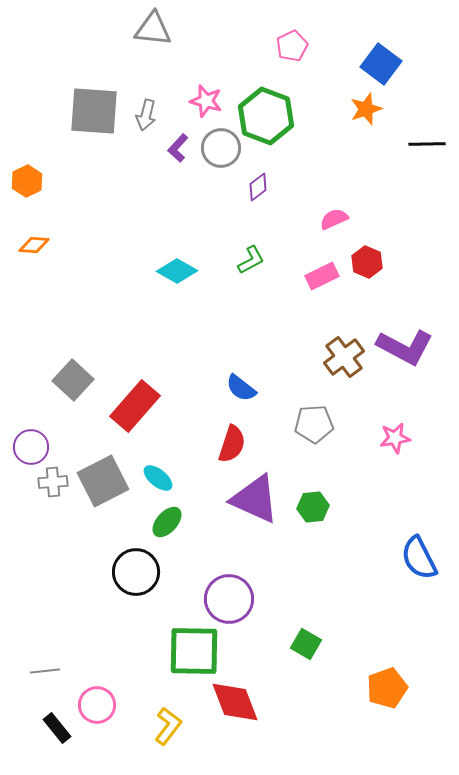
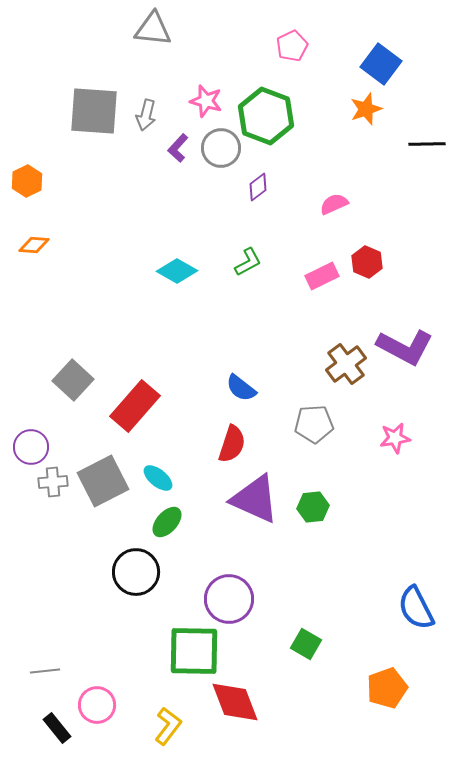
pink semicircle at (334, 219): moved 15 px up
green L-shape at (251, 260): moved 3 px left, 2 px down
brown cross at (344, 357): moved 2 px right, 7 px down
blue semicircle at (419, 558): moved 3 px left, 50 px down
